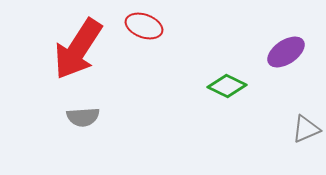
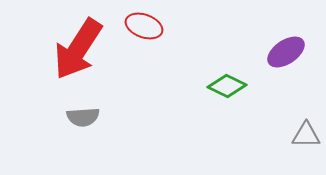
gray triangle: moved 6 px down; rotated 24 degrees clockwise
